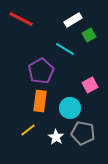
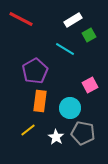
purple pentagon: moved 6 px left
